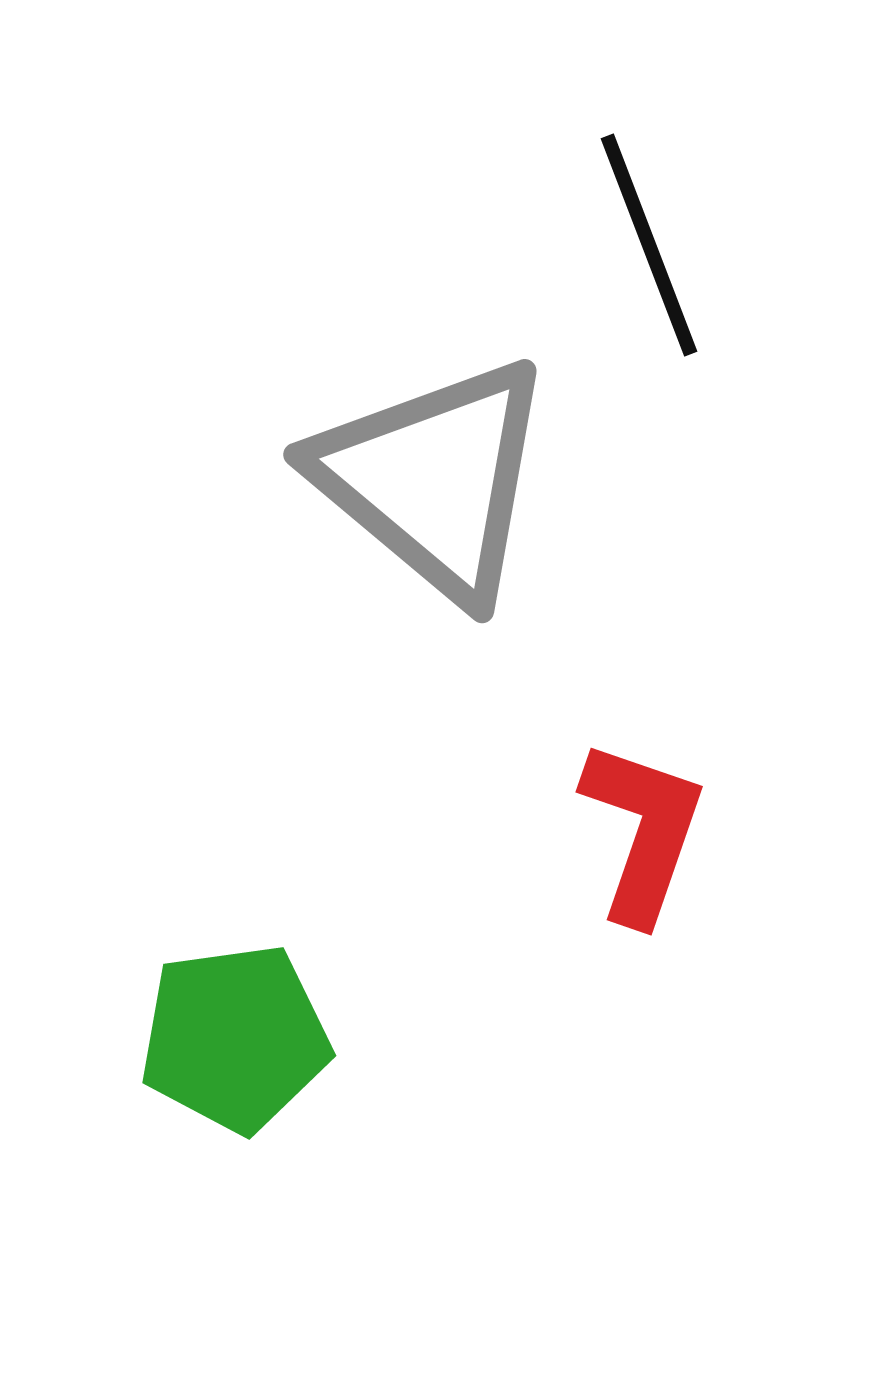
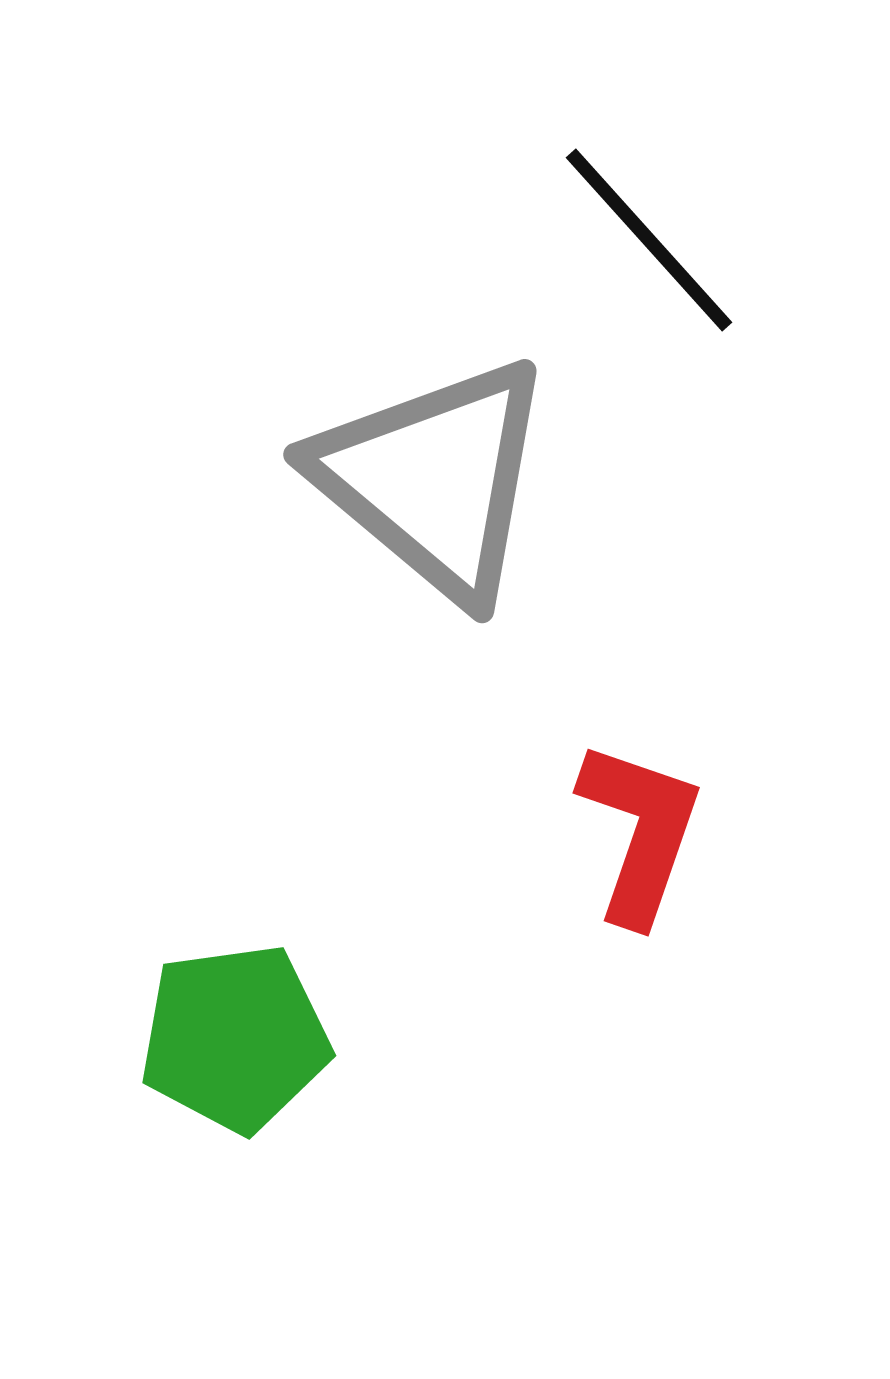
black line: moved 5 px up; rotated 21 degrees counterclockwise
red L-shape: moved 3 px left, 1 px down
